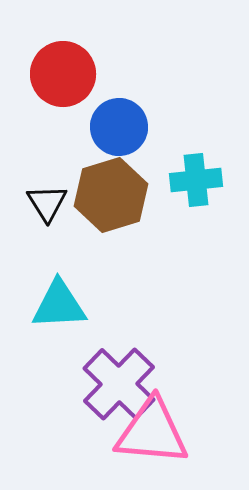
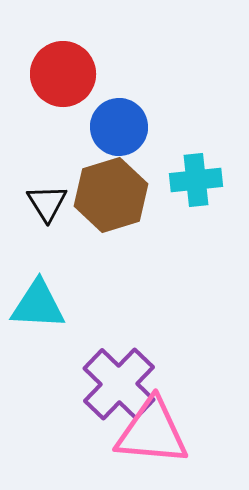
cyan triangle: moved 21 px left; rotated 6 degrees clockwise
